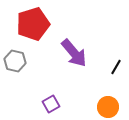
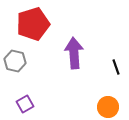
purple arrow: rotated 144 degrees counterclockwise
black line: rotated 49 degrees counterclockwise
purple square: moved 26 px left
